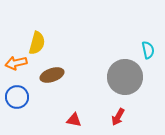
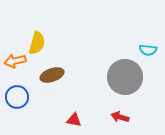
cyan semicircle: rotated 108 degrees clockwise
orange arrow: moved 1 px left, 2 px up
red arrow: moved 2 px right; rotated 78 degrees clockwise
